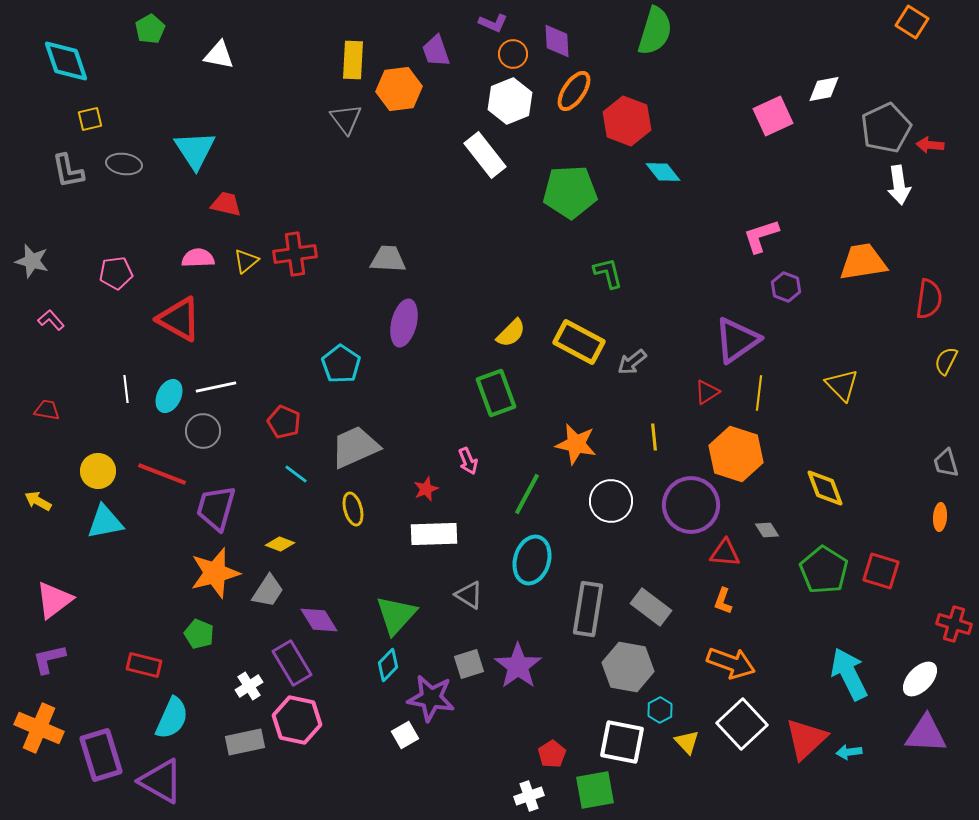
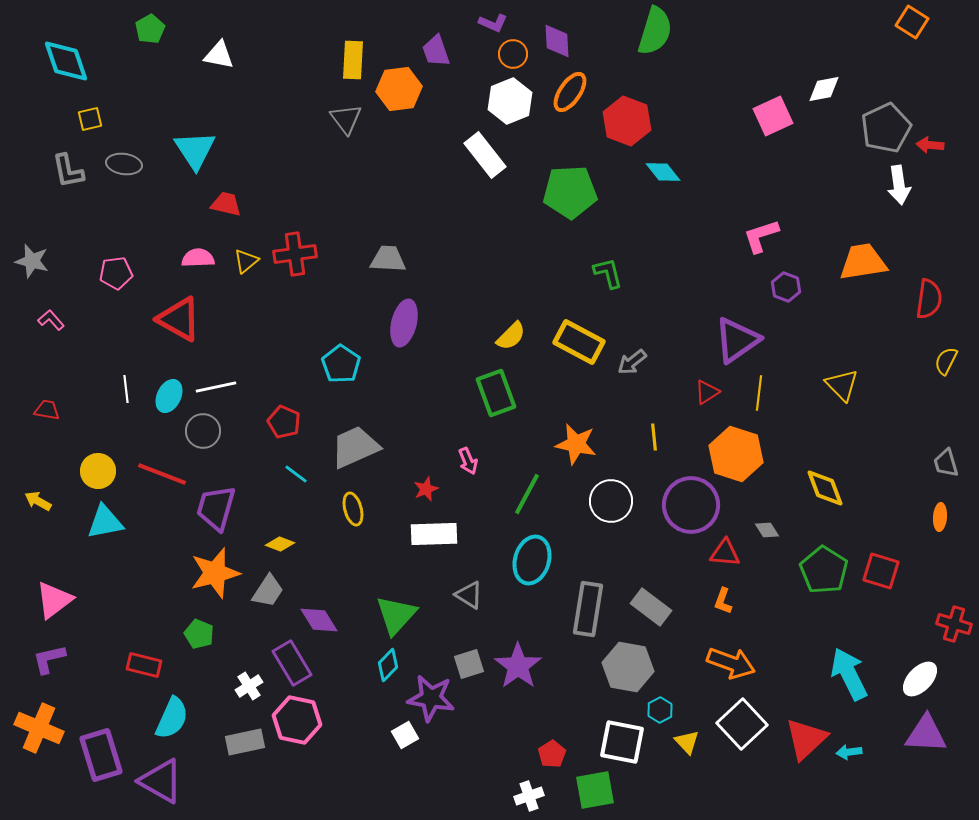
orange ellipse at (574, 91): moved 4 px left, 1 px down
yellow semicircle at (511, 333): moved 3 px down
